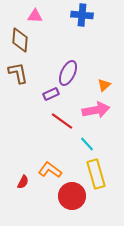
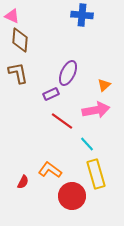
pink triangle: moved 23 px left; rotated 21 degrees clockwise
